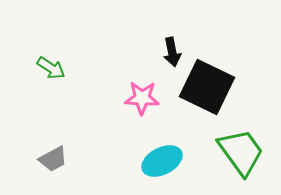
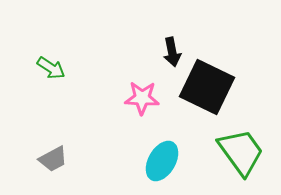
cyan ellipse: rotated 33 degrees counterclockwise
